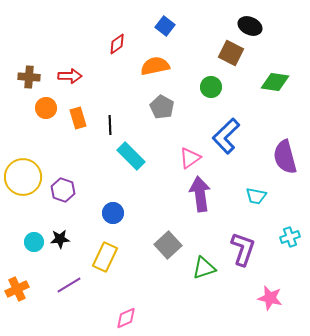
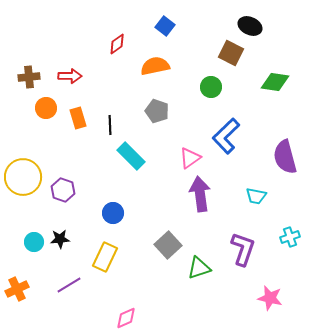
brown cross: rotated 10 degrees counterclockwise
gray pentagon: moved 5 px left, 4 px down; rotated 10 degrees counterclockwise
green triangle: moved 5 px left
